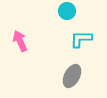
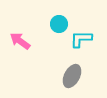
cyan circle: moved 8 px left, 13 px down
pink arrow: rotated 30 degrees counterclockwise
